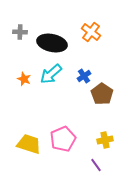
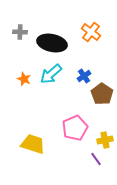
pink pentagon: moved 12 px right, 11 px up
yellow trapezoid: moved 4 px right
purple line: moved 6 px up
